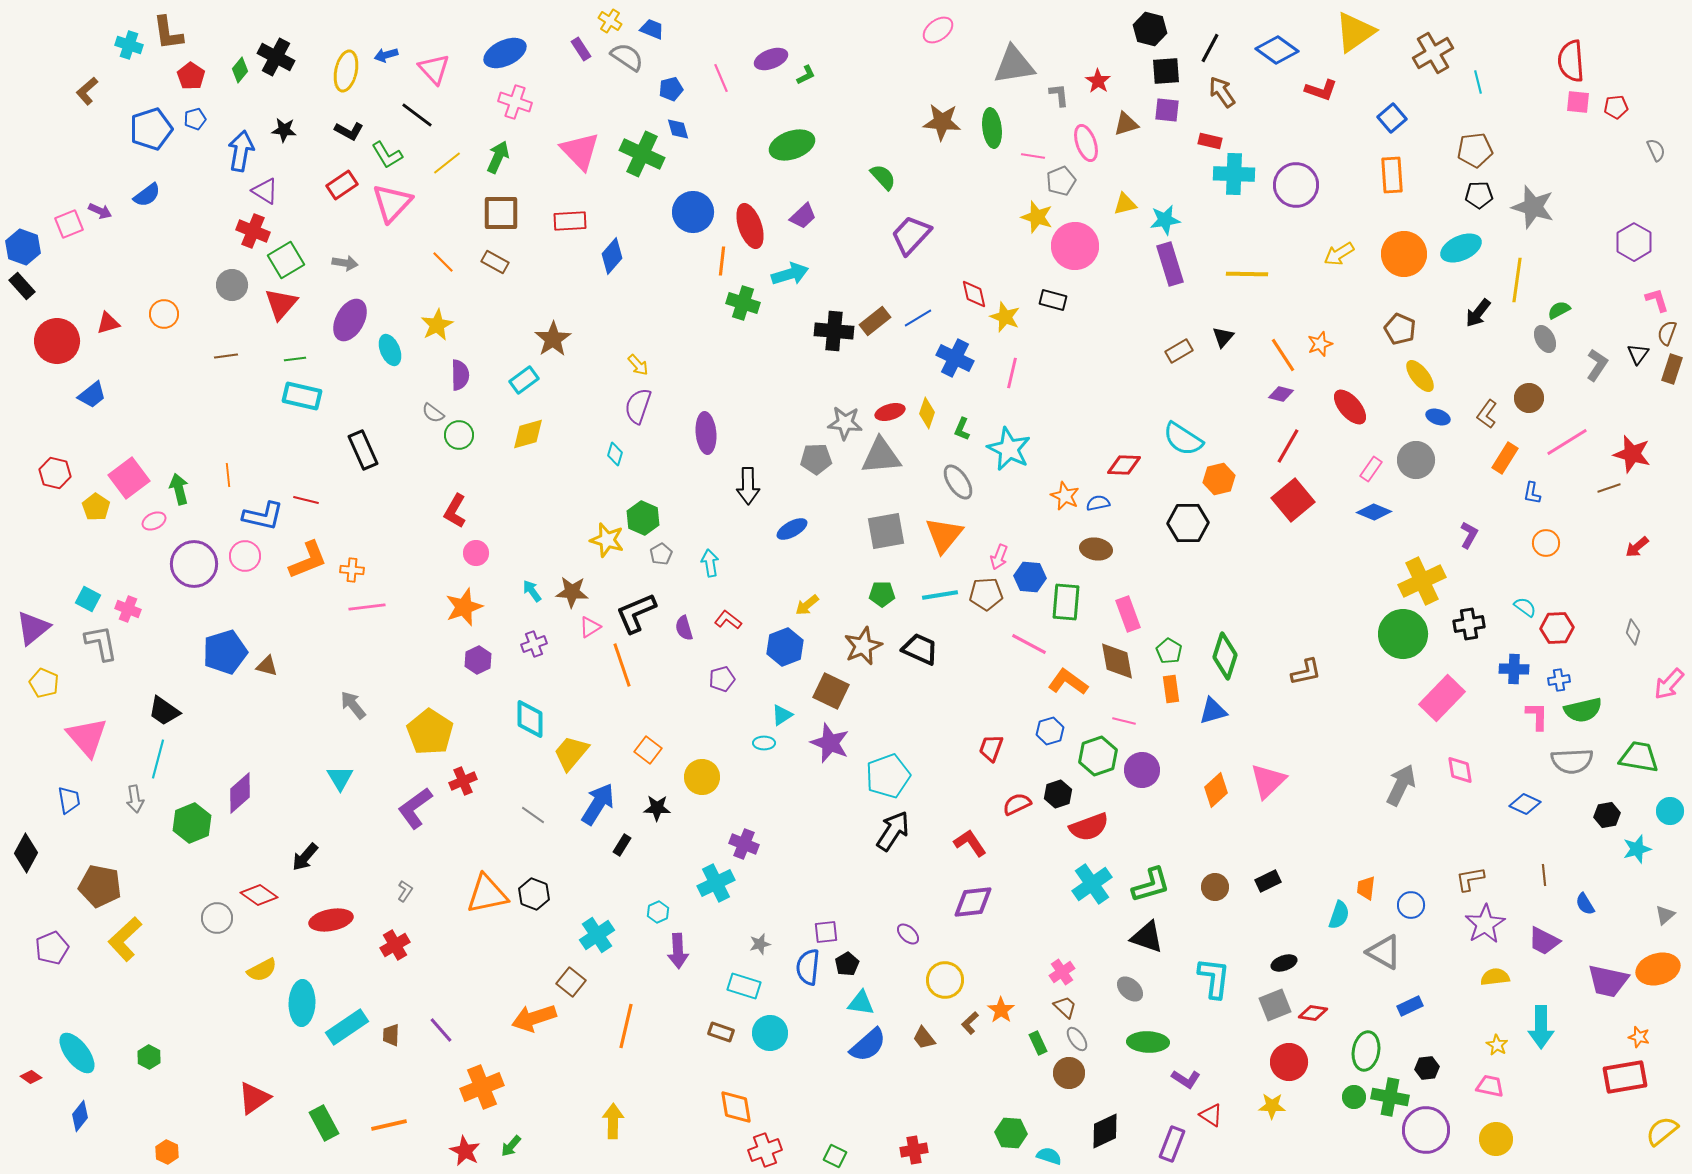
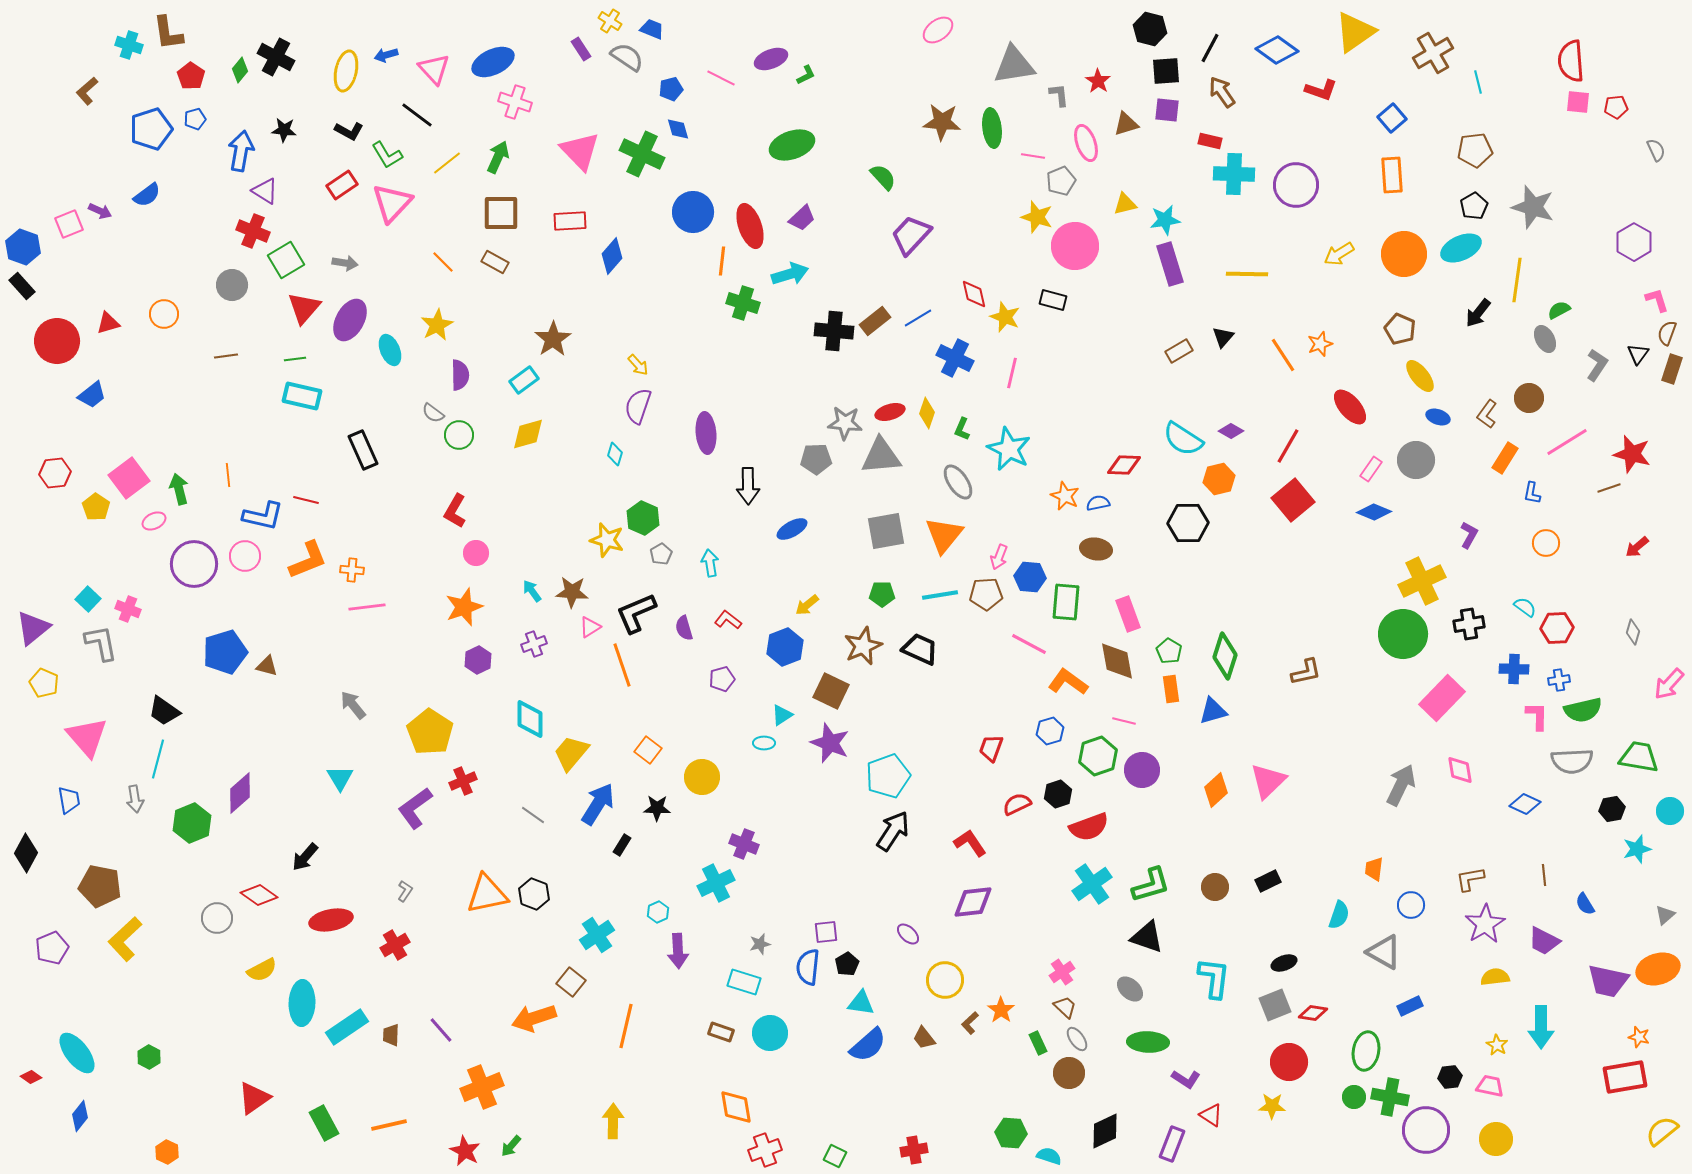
blue ellipse at (505, 53): moved 12 px left, 9 px down
pink line at (721, 78): rotated 40 degrees counterclockwise
black pentagon at (1479, 195): moved 5 px left, 11 px down; rotated 28 degrees counterclockwise
purple trapezoid at (803, 216): moved 1 px left, 2 px down
red triangle at (281, 304): moved 23 px right, 4 px down
purple diamond at (1281, 394): moved 50 px left, 37 px down; rotated 15 degrees clockwise
red hexagon at (55, 473): rotated 20 degrees counterclockwise
cyan square at (88, 599): rotated 15 degrees clockwise
black hexagon at (1607, 815): moved 5 px right, 6 px up
orange trapezoid at (1366, 888): moved 8 px right, 19 px up
cyan rectangle at (744, 986): moved 4 px up
black hexagon at (1427, 1068): moved 23 px right, 9 px down
